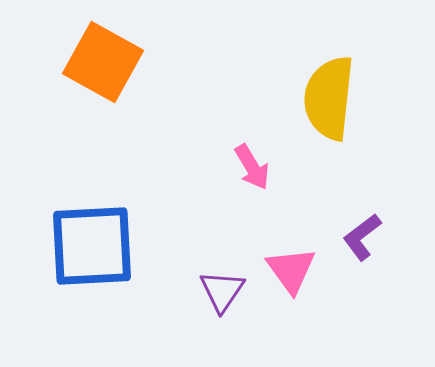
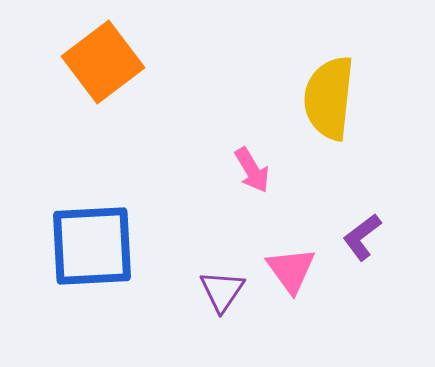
orange square: rotated 24 degrees clockwise
pink arrow: moved 3 px down
